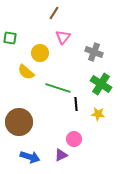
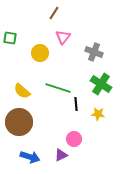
yellow semicircle: moved 4 px left, 19 px down
